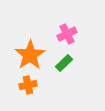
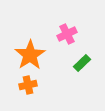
green rectangle: moved 18 px right
